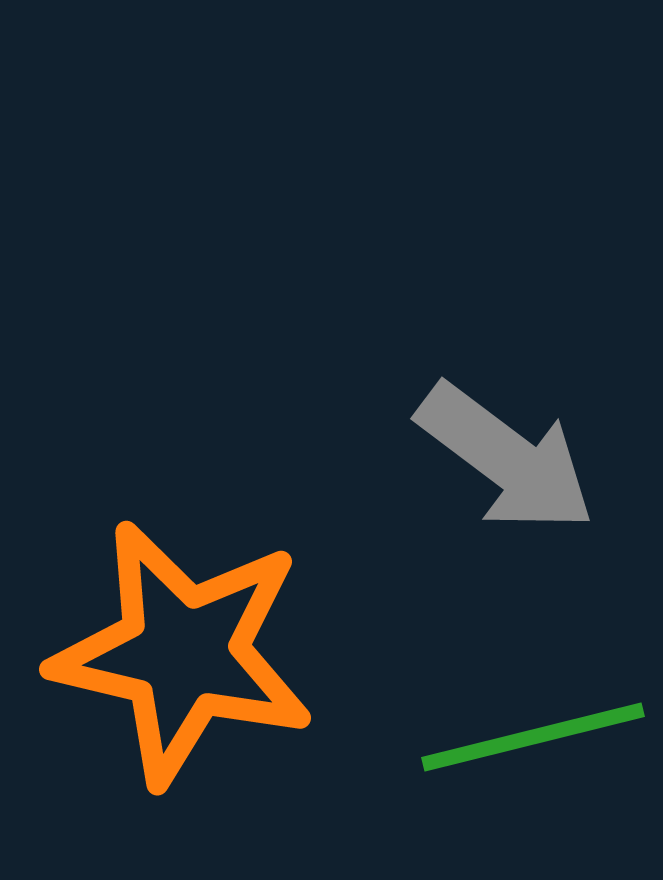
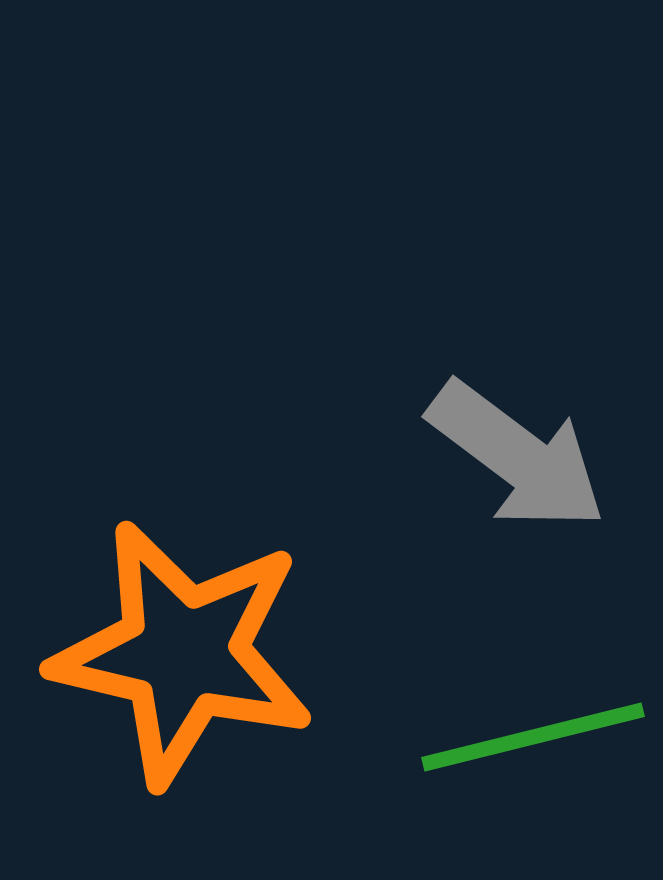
gray arrow: moved 11 px right, 2 px up
